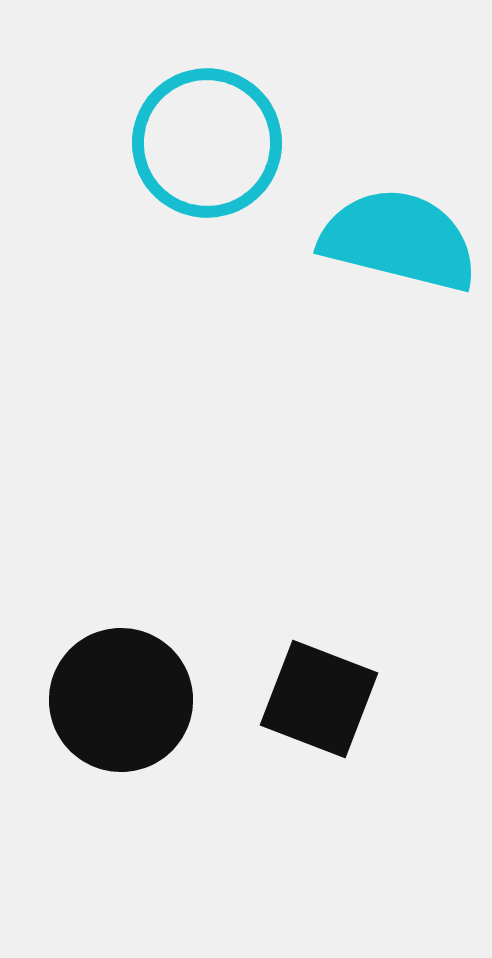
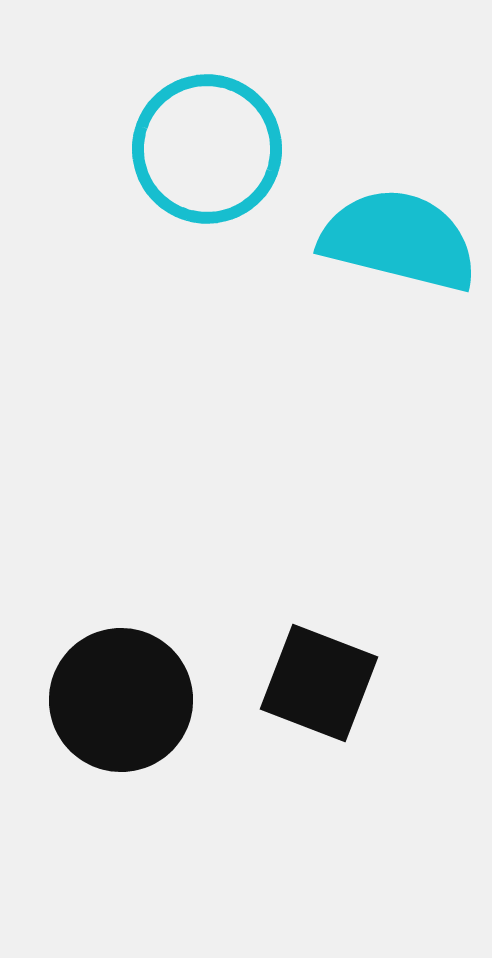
cyan circle: moved 6 px down
black square: moved 16 px up
